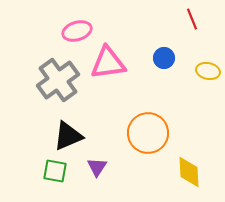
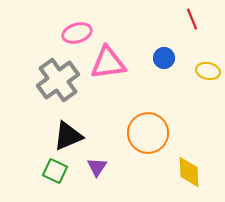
pink ellipse: moved 2 px down
green square: rotated 15 degrees clockwise
